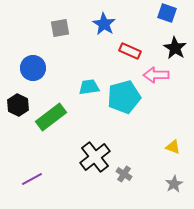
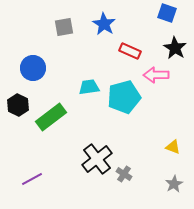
gray square: moved 4 px right, 1 px up
black cross: moved 2 px right, 2 px down
